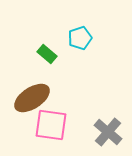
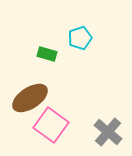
green rectangle: rotated 24 degrees counterclockwise
brown ellipse: moved 2 px left
pink square: rotated 28 degrees clockwise
